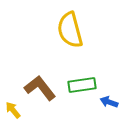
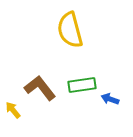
blue arrow: moved 1 px right, 3 px up
